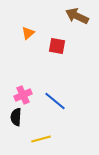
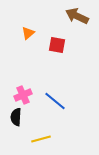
red square: moved 1 px up
